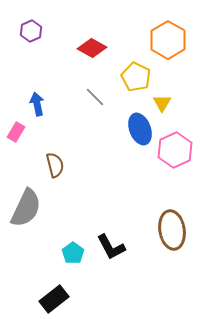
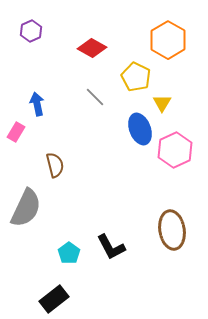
cyan pentagon: moved 4 px left
